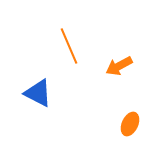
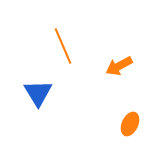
orange line: moved 6 px left
blue triangle: rotated 32 degrees clockwise
